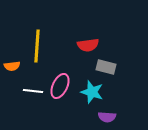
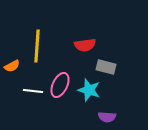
red semicircle: moved 3 px left
orange semicircle: rotated 21 degrees counterclockwise
pink ellipse: moved 1 px up
cyan star: moved 3 px left, 2 px up
